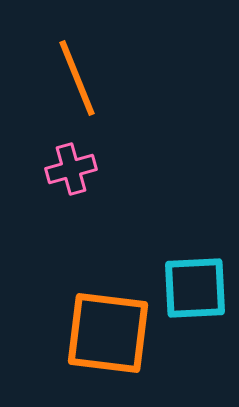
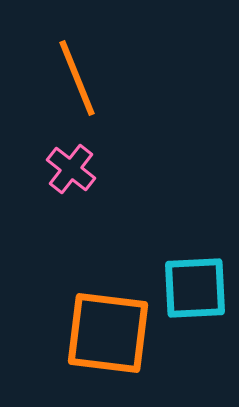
pink cross: rotated 36 degrees counterclockwise
